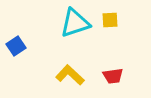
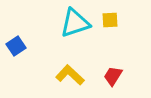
red trapezoid: rotated 130 degrees clockwise
